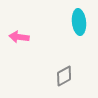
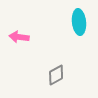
gray diamond: moved 8 px left, 1 px up
